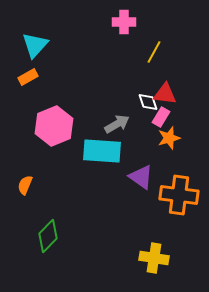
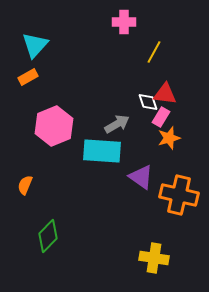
orange cross: rotated 6 degrees clockwise
